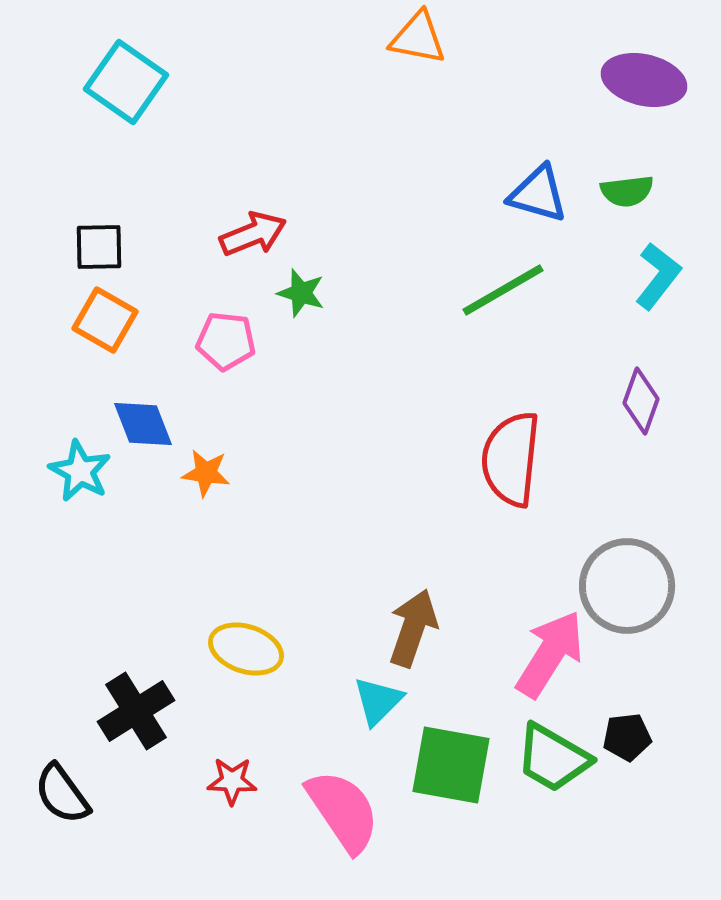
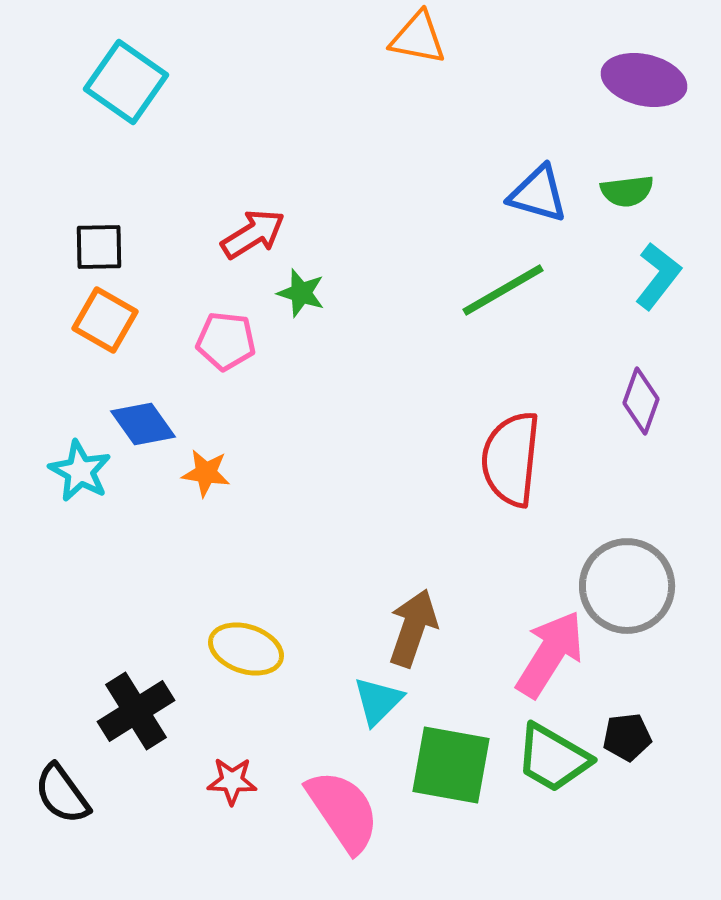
red arrow: rotated 10 degrees counterclockwise
blue diamond: rotated 14 degrees counterclockwise
